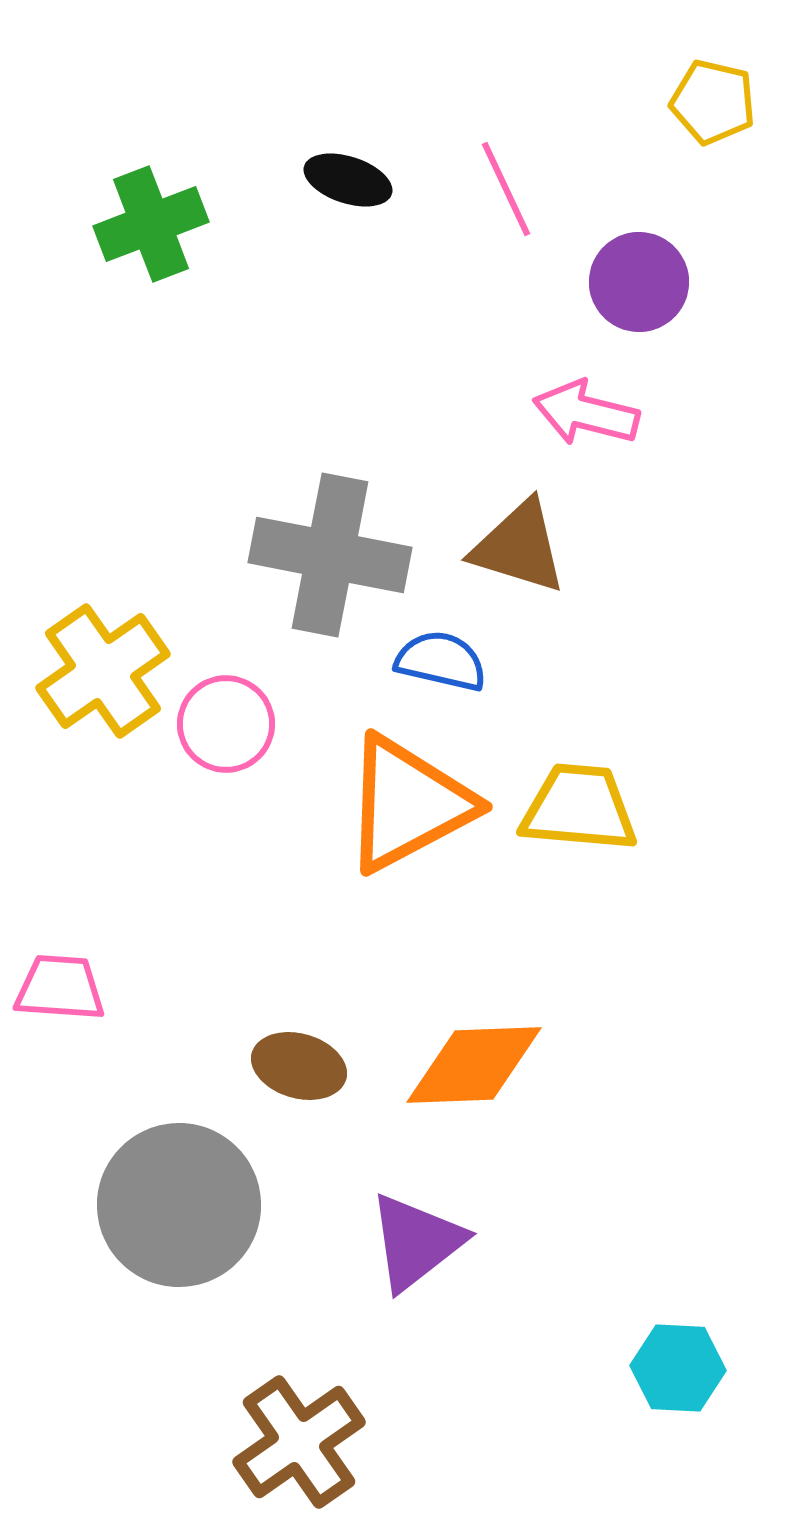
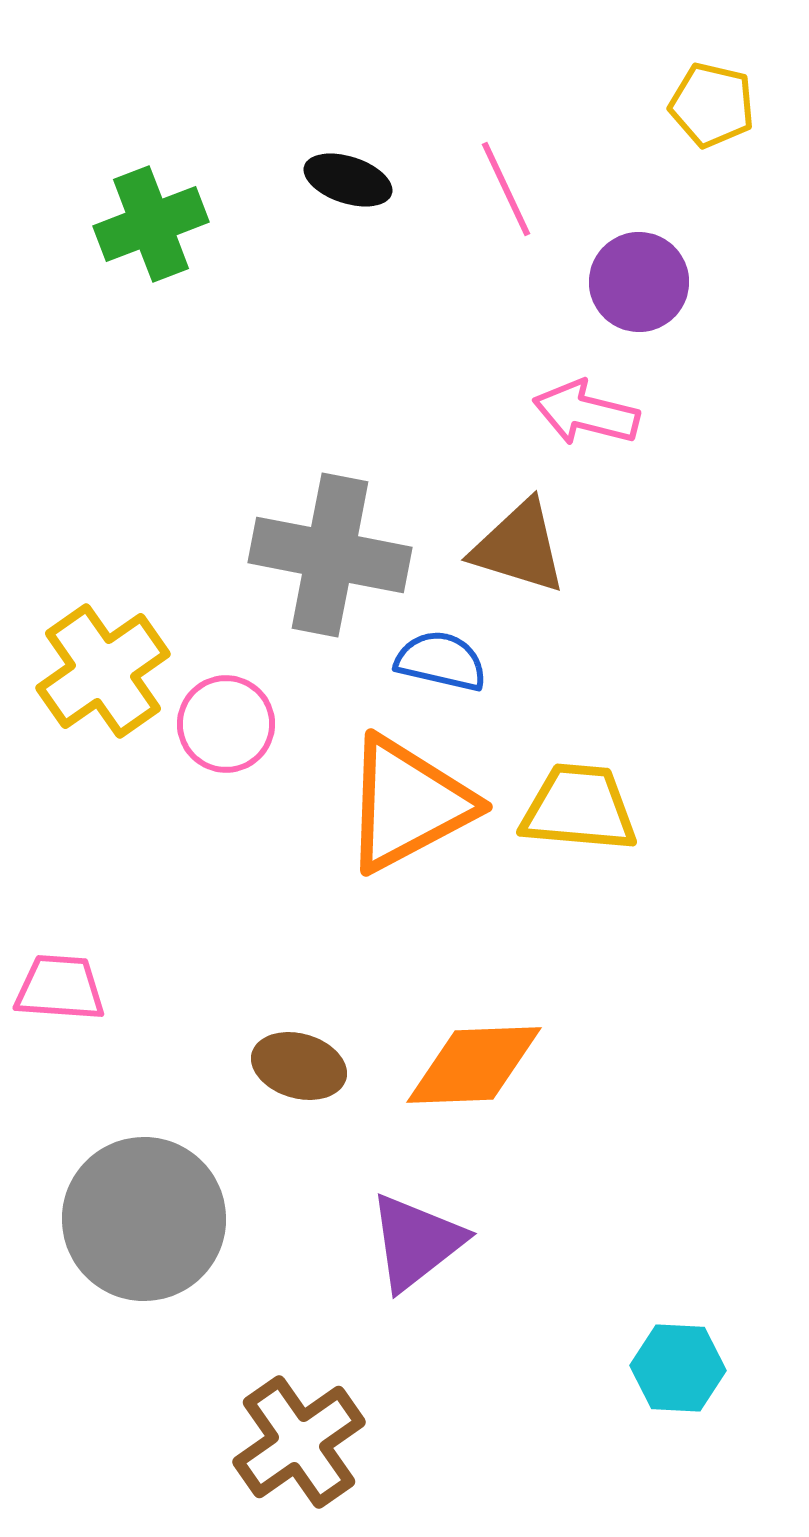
yellow pentagon: moved 1 px left, 3 px down
gray circle: moved 35 px left, 14 px down
